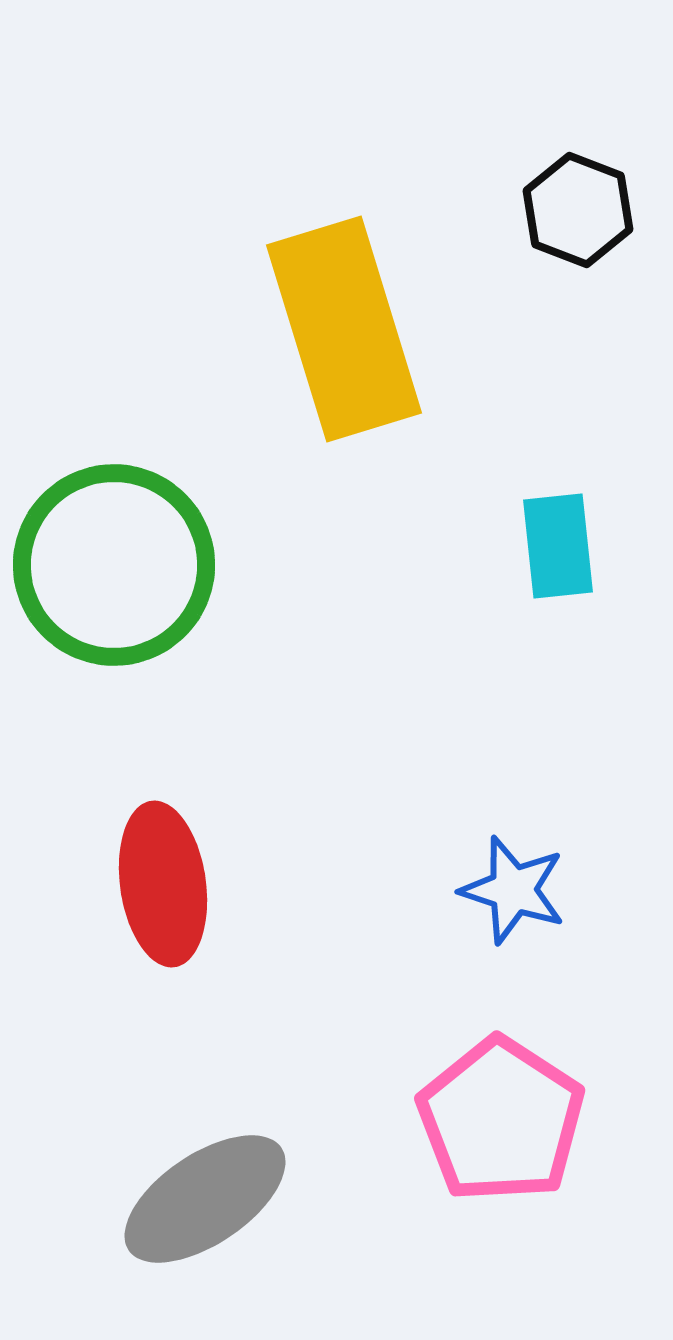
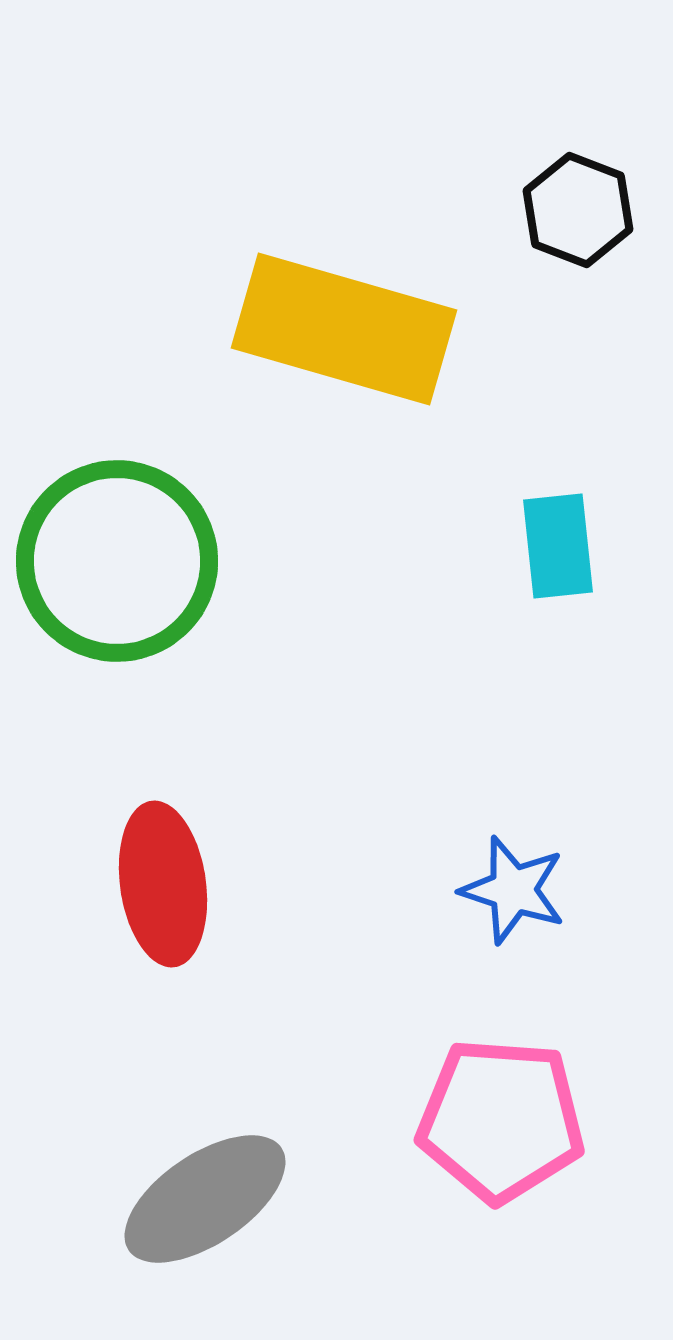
yellow rectangle: rotated 57 degrees counterclockwise
green circle: moved 3 px right, 4 px up
pink pentagon: rotated 29 degrees counterclockwise
